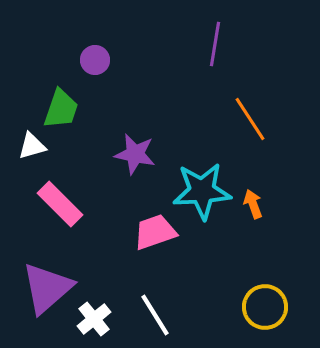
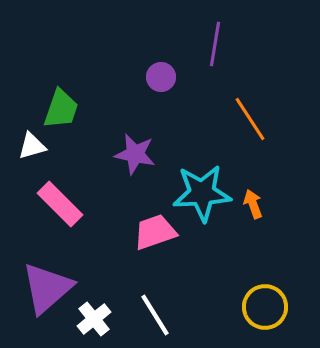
purple circle: moved 66 px right, 17 px down
cyan star: moved 2 px down
